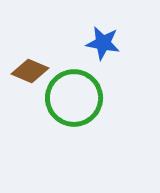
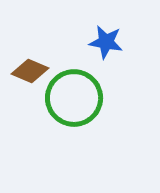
blue star: moved 3 px right, 1 px up
